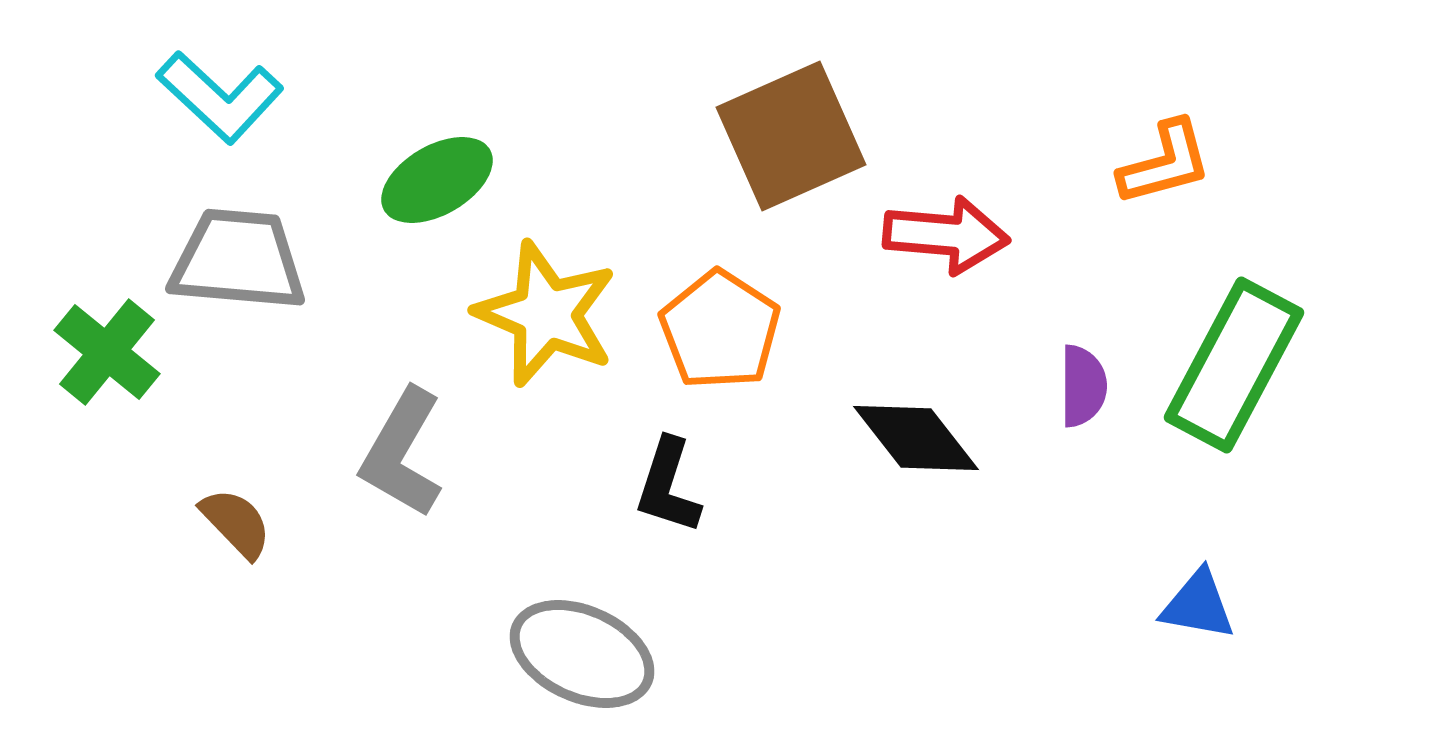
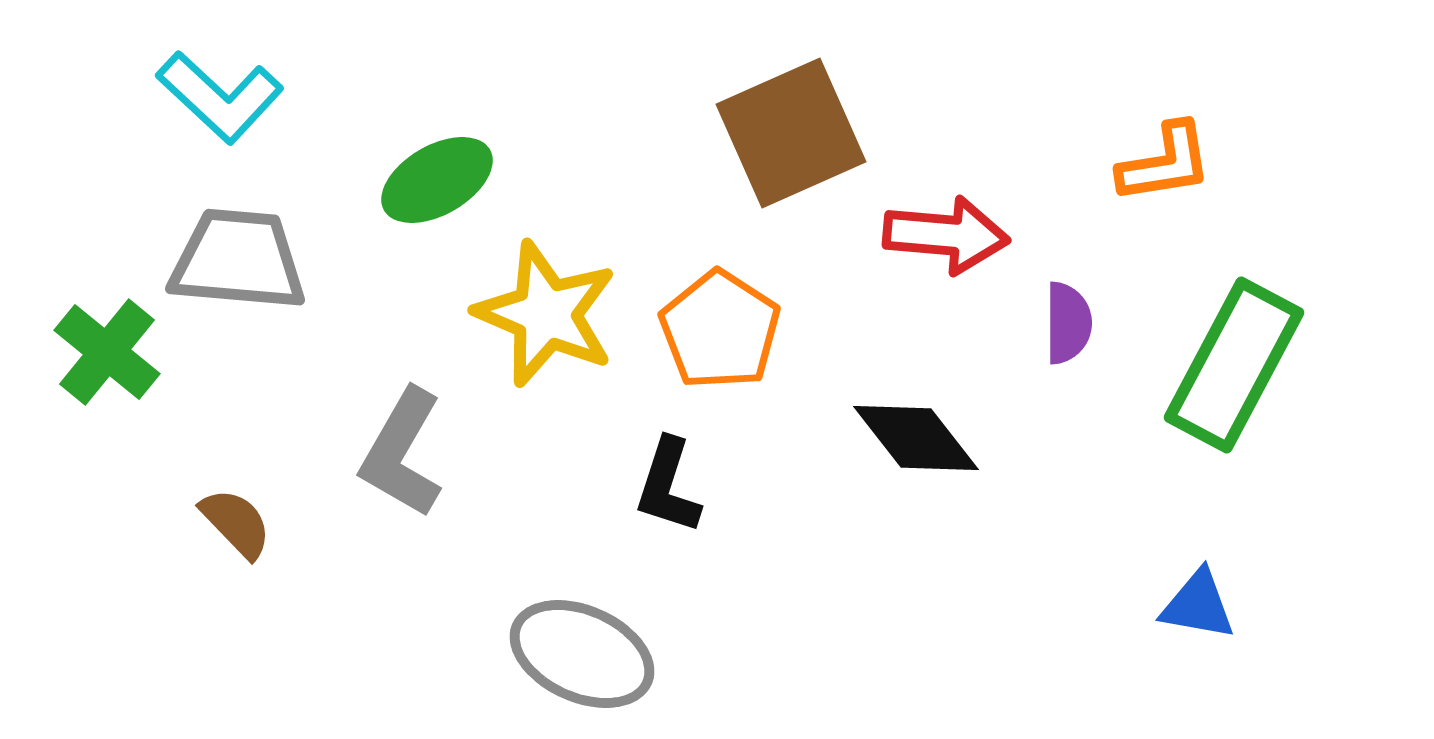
brown square: moved 3 px up
orange L-shape: rotated 6 degrees clockwise
purple semicircle: moved 15 px left, 63 px up
